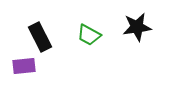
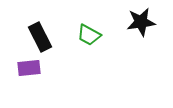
black star: moved 4 px right, 5 px up
purple rectangle: moved 5 px right, 2 px down
